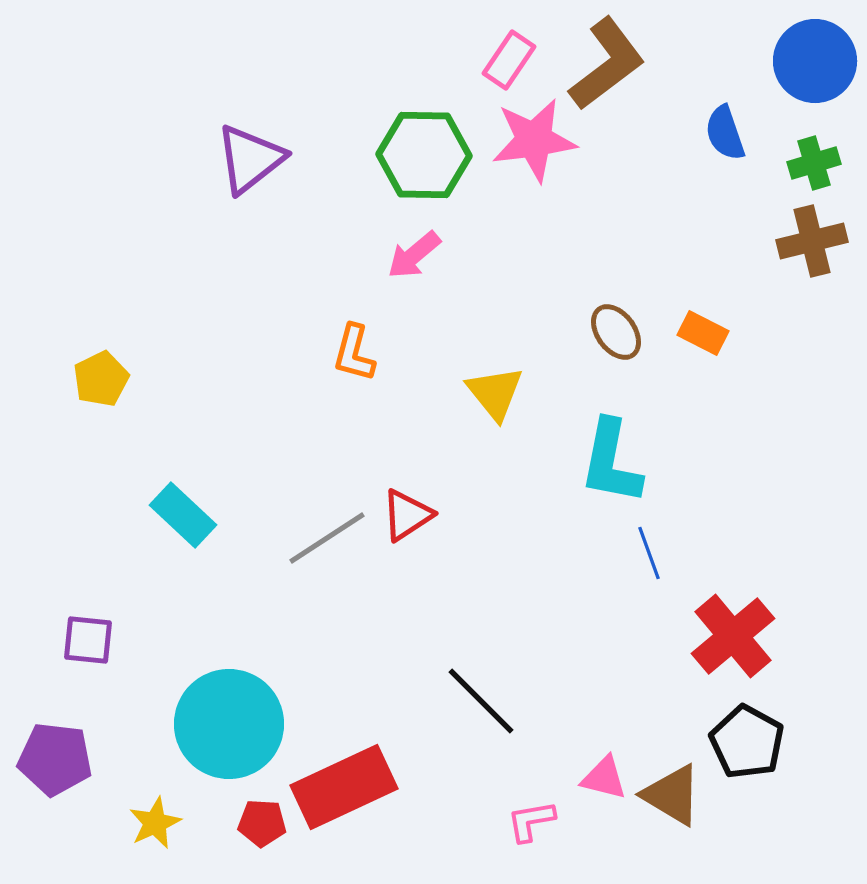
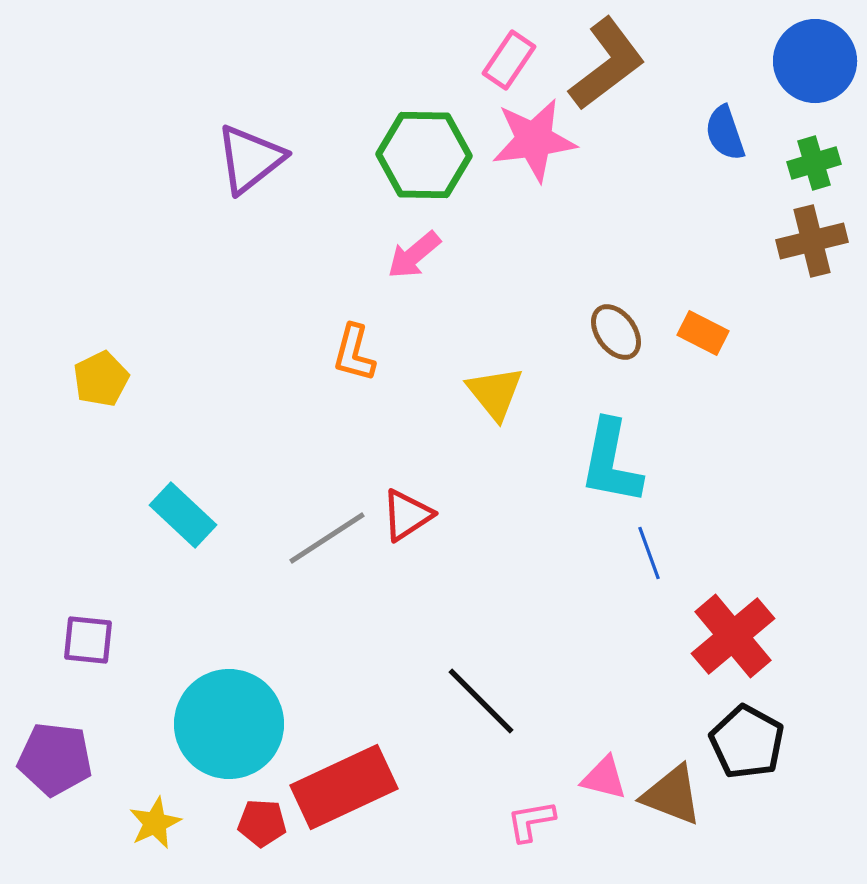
brown triangle: rotated 10 degrees counterclockwise
